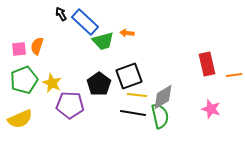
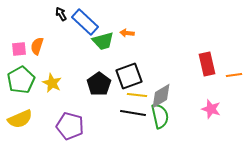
green pentagon: moved 3 px left; rotated 8 degrees counterclockwise
gray diamond: moved 2 px left, 1 px up
purple pentagon: moved 21 px down; rotated 12 degrees clockwise
